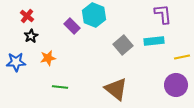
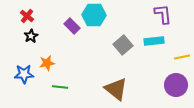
cyan hexagon: rotated 20 degrees counterclockwise
orange star: moved 1 px left, 5 px down
blue star: moved 8 px right, 12 px down
